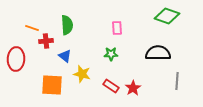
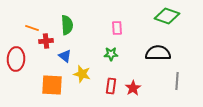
red rectangle: rotated 63 degrees clockwise
